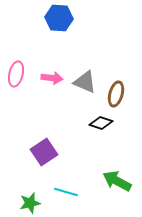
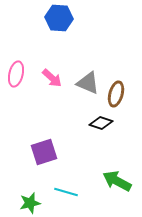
pink arrow: rotated 35 degrees clockwise
gray triangle: moved 3 px right, 1 px down
purple square: rotated 16 degrees clockwise
